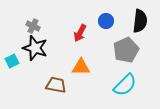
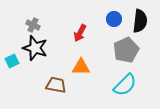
blue circle: moved 8 px right, 2 px up
gray cross: moved 1 px up
